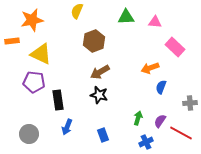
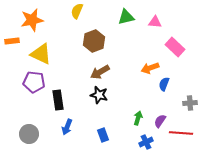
green triangle: rotated 12 degrees counterclockwise
blue semicircle: moved 3 px right, 3 px up
red line: rotated 25 degrees counterclockwise
